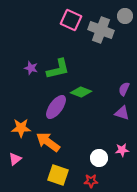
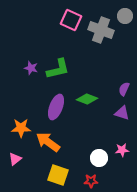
green diamond: moved 6 px right, 7 px down
purple ellipse: rotated 15 degrees counterclockwise
